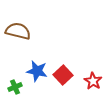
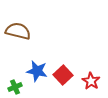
red star: moved 2 px left
